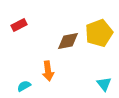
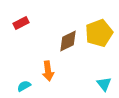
red rectangle: moved 2 px right, 2 px up
brown diamond: rotated 15 degrees counterclockwise
